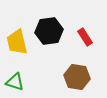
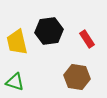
red rectangle: moved 2 px right, 2 px down
